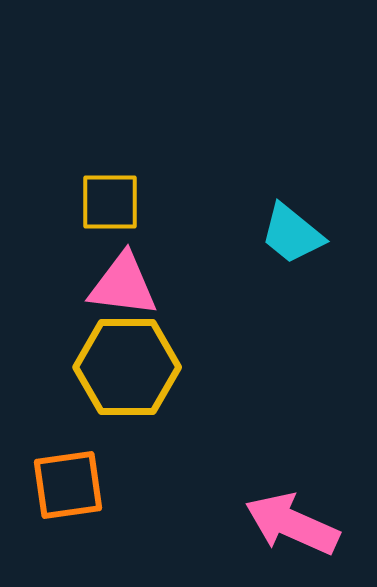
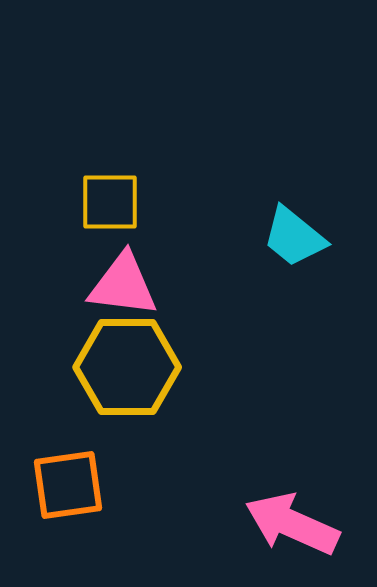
cyan trapezoid: moved 2 px right, 3 px down
